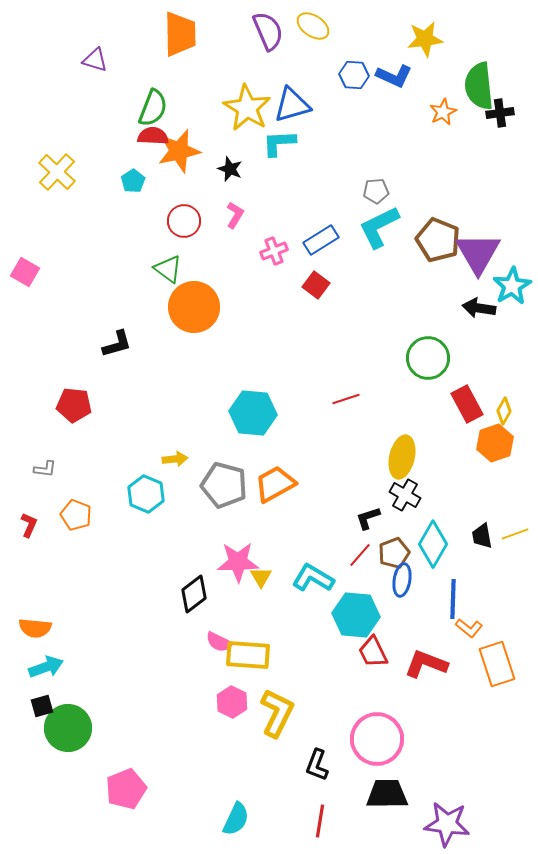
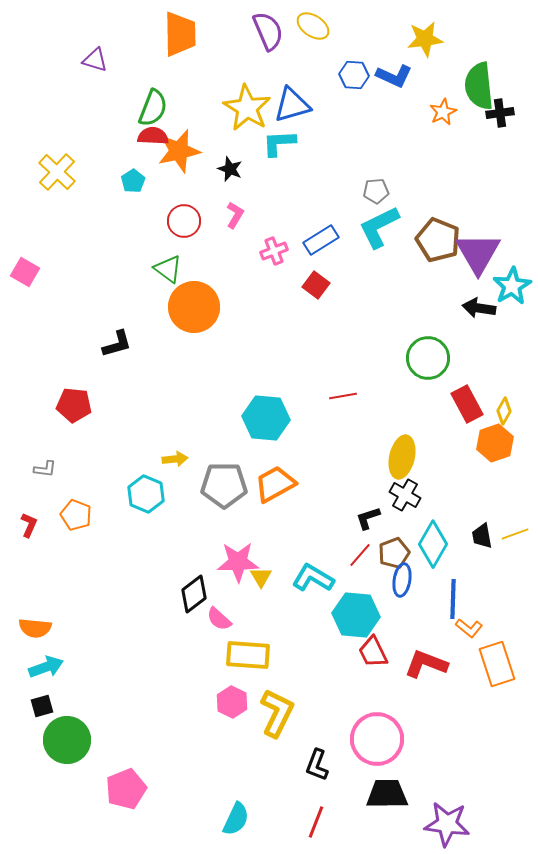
red line at (346, 399): moved 3 px left, 3 px up; rotated 8 degrees clockwise
cyan hexagon at (253, 413): moved 13 px right, 5 px down
gray pentagon at (224, 485): rotated 15 degrees counterclockwise
pink semicircle at (219, 642): moved 23 px up; rotated 16 degrees clockwise
green circle at (68, 728): moved 1 px left, 12 px down
red line at (320, 821): moved 4 px left, 1 px down; rotated 12 degrees clockwise
